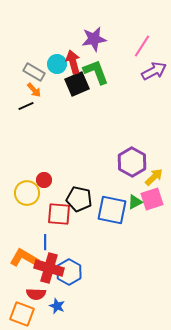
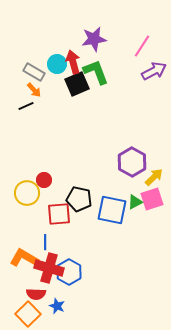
red square: rotated 10 degrees counterclockwise
orange square: moved 6 px right; rotated 25 degrees clockwise
